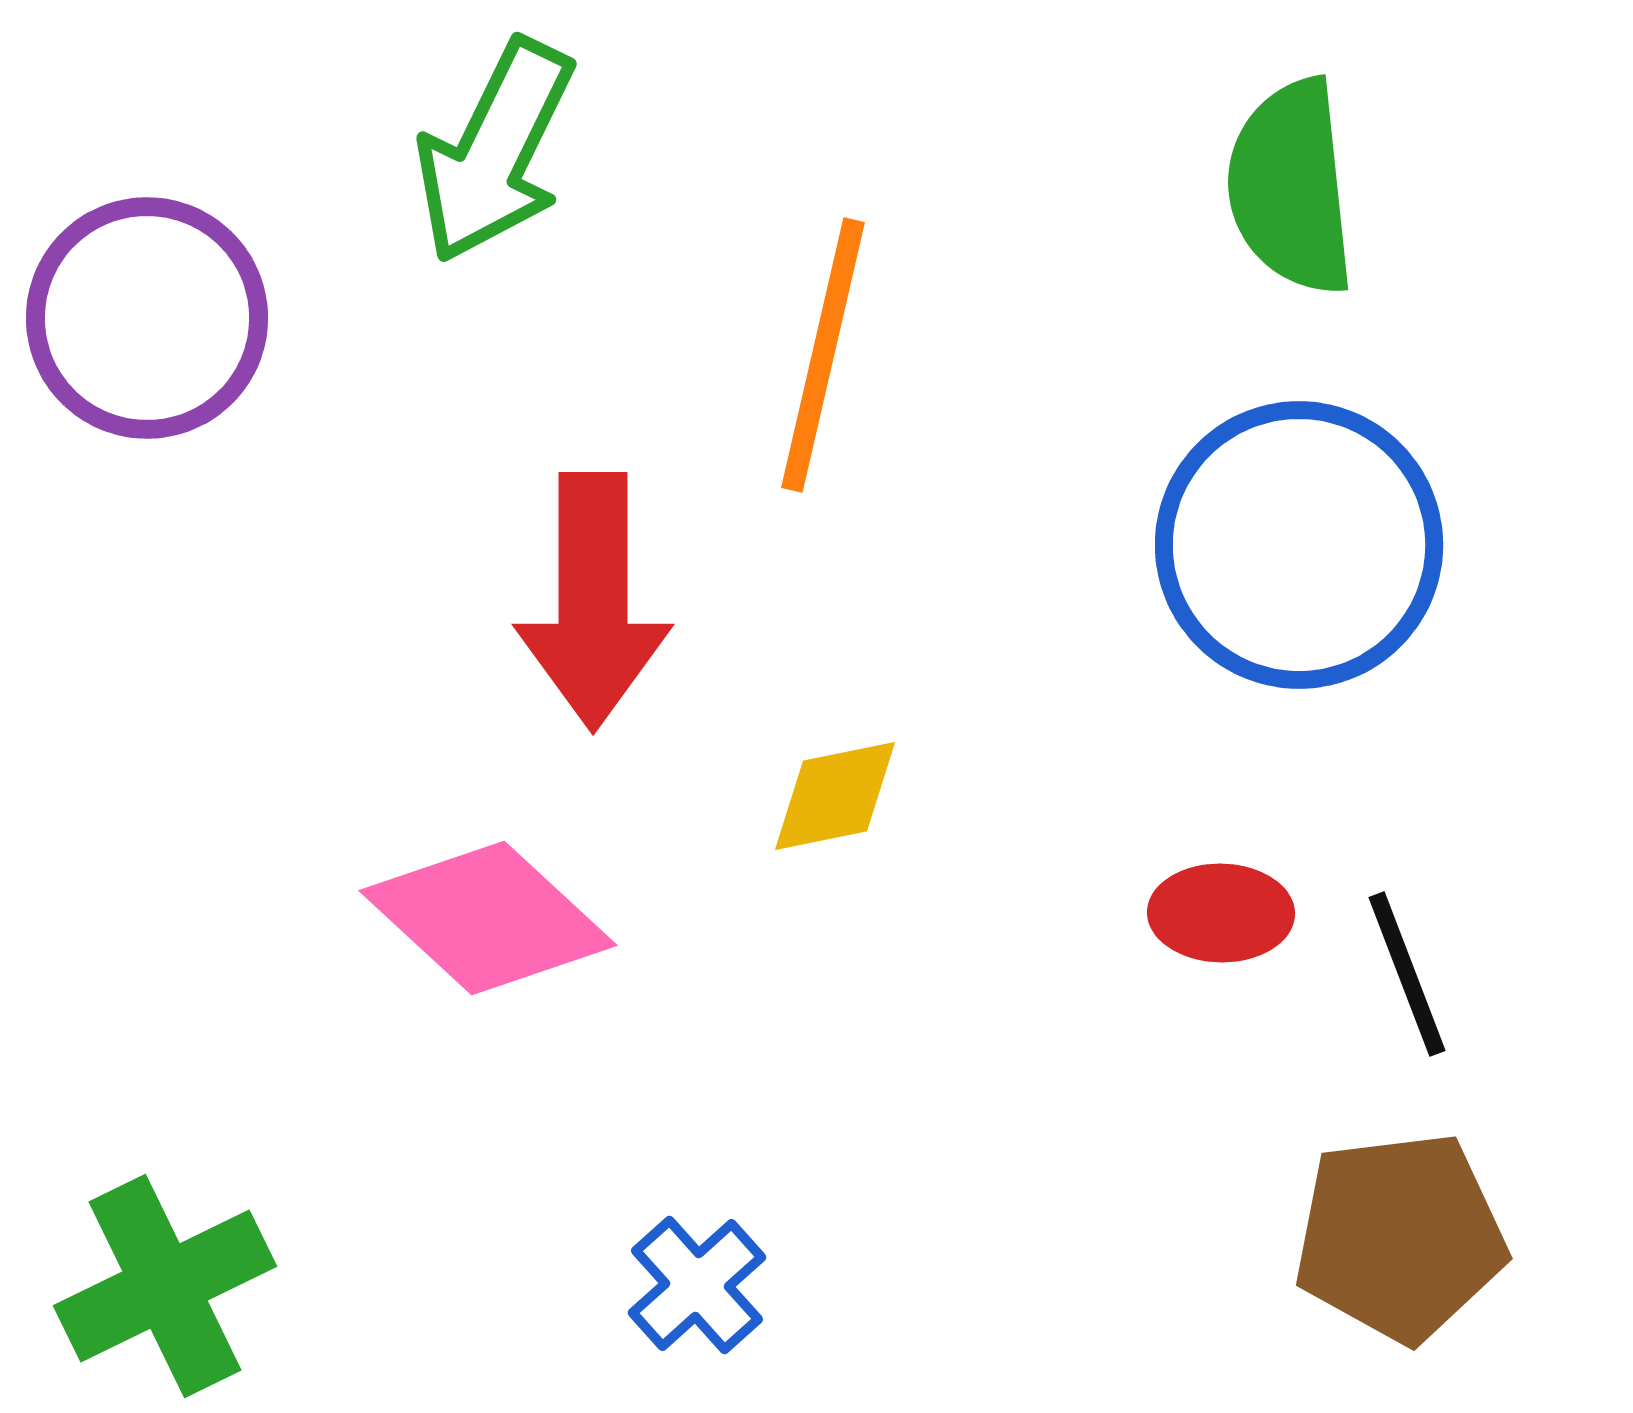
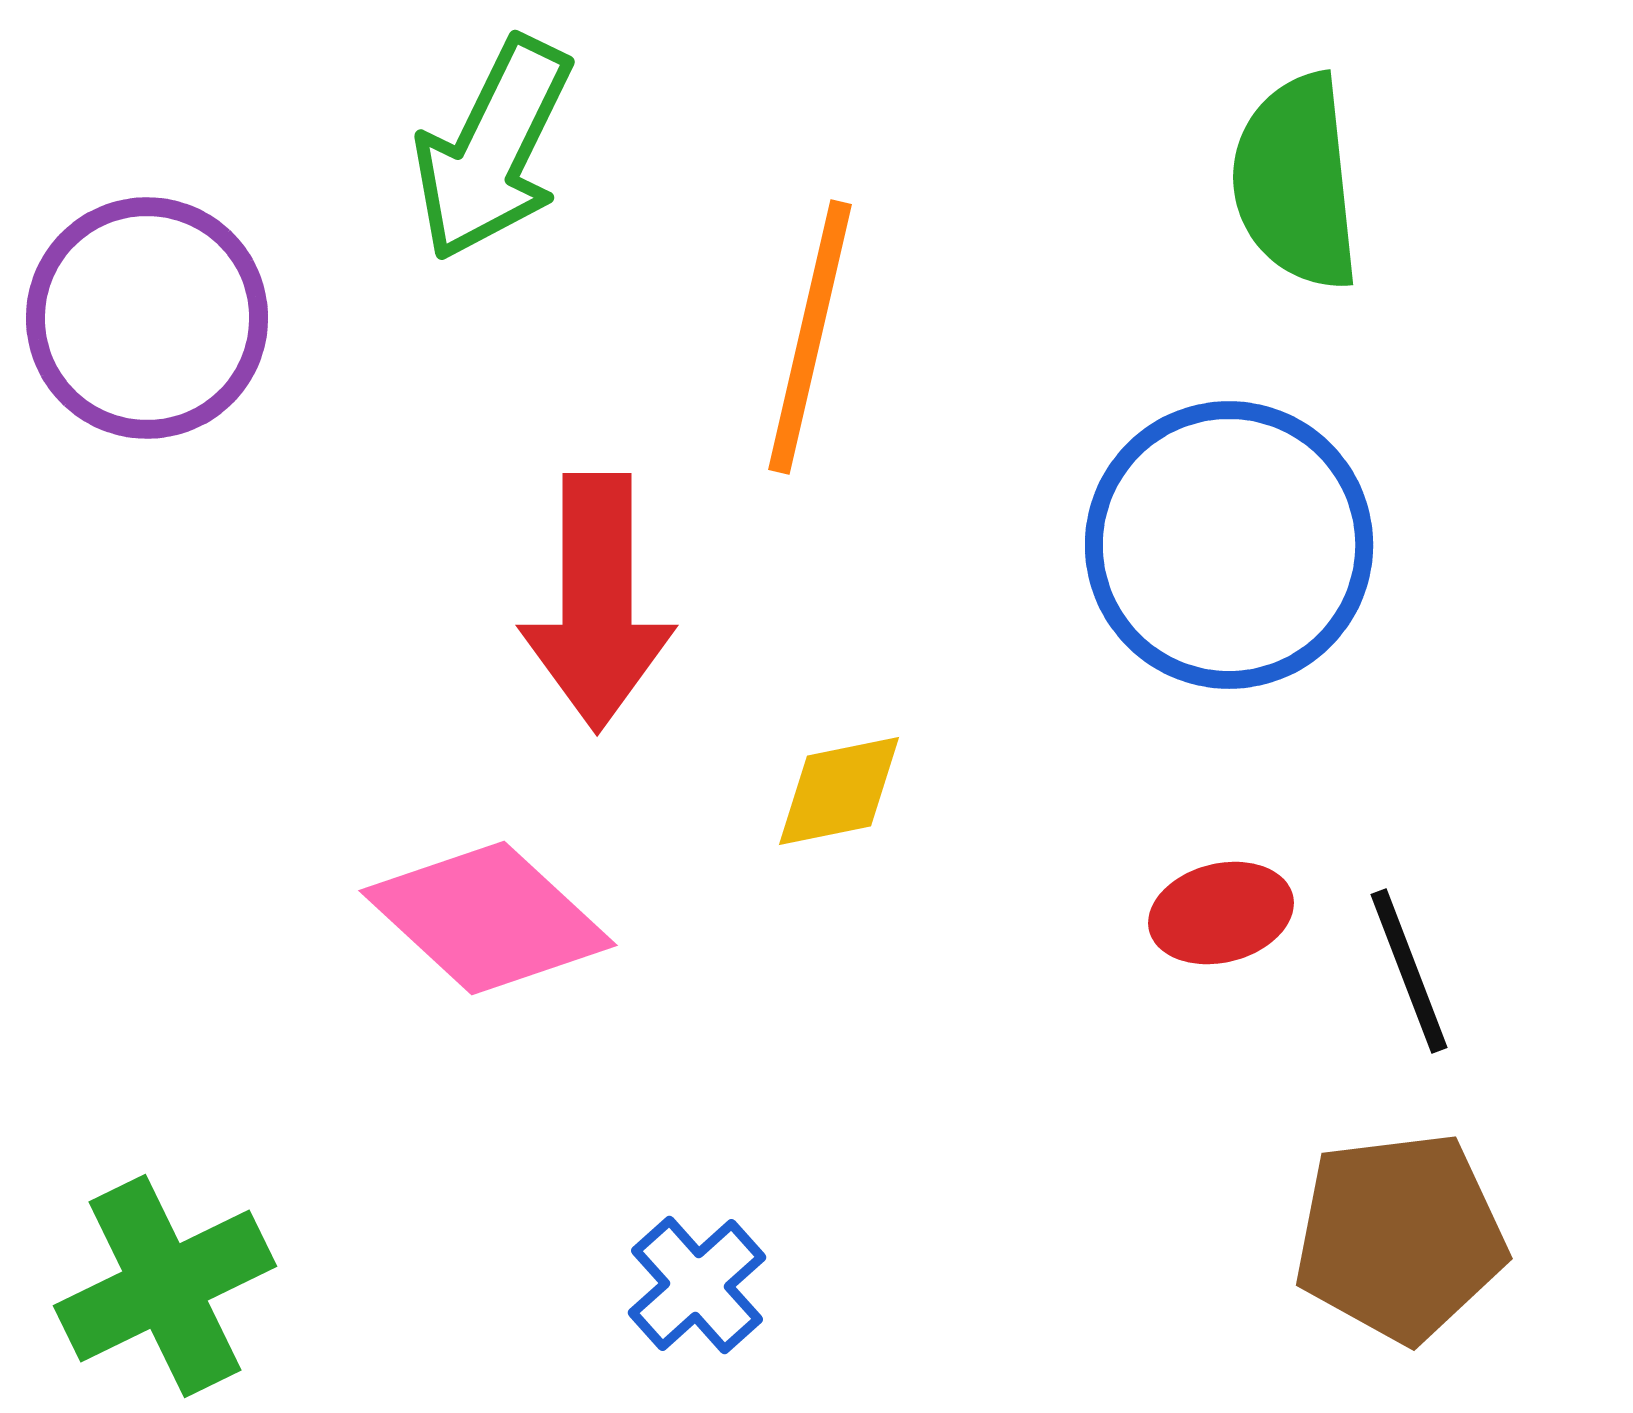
green arrow: moved 2 px left, 2 px up
green semicircle: moved 5 px right, 5 px up
orange line: moved 13 px left, 18 px up
blue circle: moved 70 px left
red arrow: moved 4 px right, 1 px down
yellow diamond: moved 4 px right, 5 px up
red ellipse: rotated 15 degrees counterclockwise
black line: moved 2 px right, 3 px up
